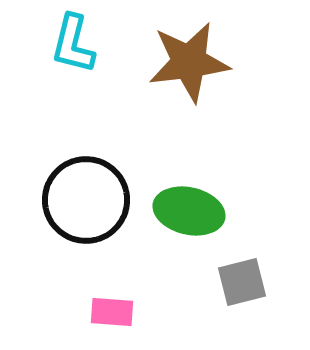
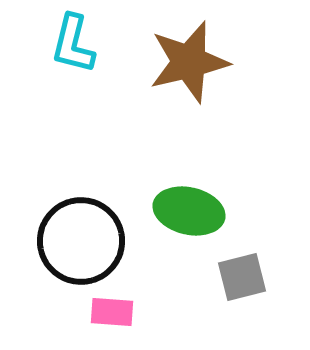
brown star: rotated 6 degrees counterclockwise
black circle: moved 5 px left, 41 px down
gray square: moved 5 px up
